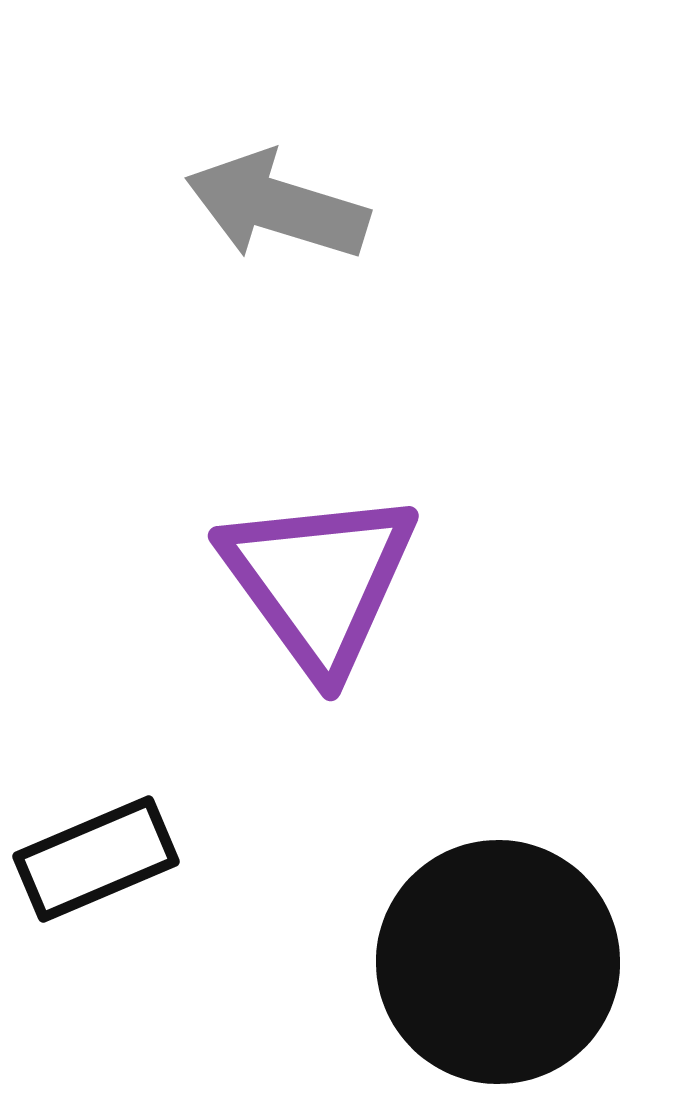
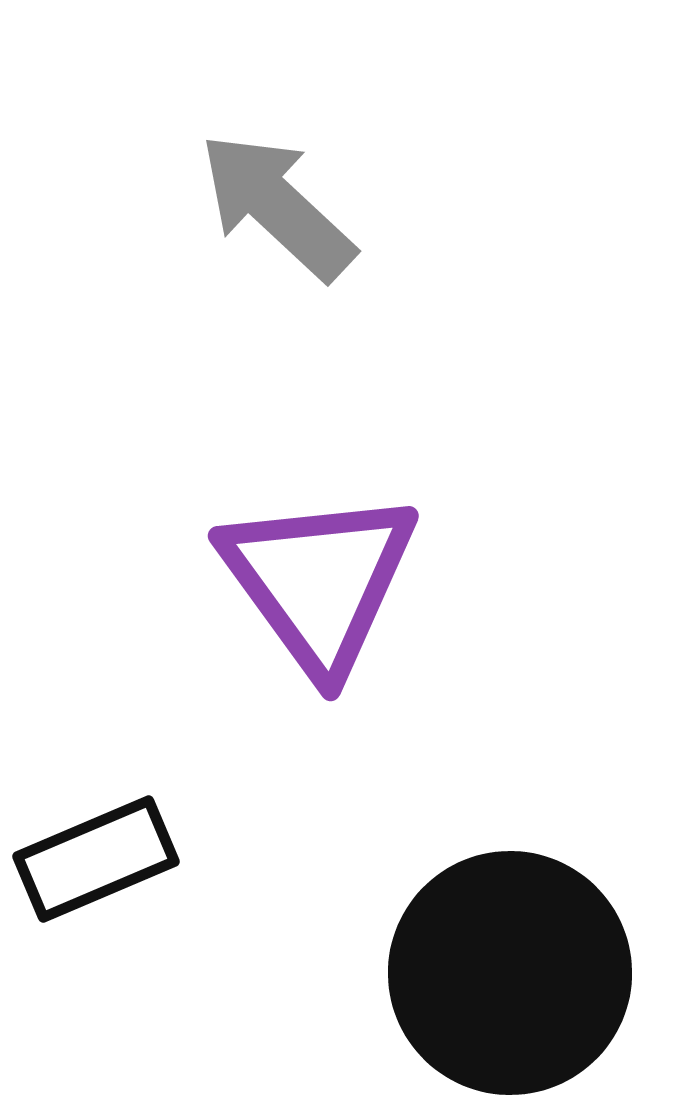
gray arrow: rotated 26 degrees clockwise
black circle: moved 12 px right, 11 px down
